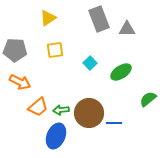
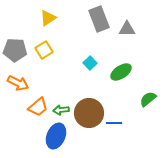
yellow square: moved 11 px left; rotated 24 degrees counterclockwise
orange arrow: moved 2 px left, 1 px down
